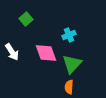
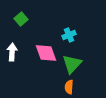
green square: moved 5 px left
white arrow: rotated 144 degrees counterclockwise
